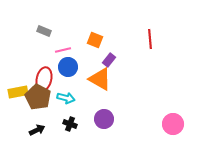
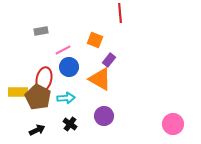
gray rectangle: moved 3 px left; rotated 32 degrees counterclockwise
red line: moved 30 px left, 26 px up
pink line: rotated 14 degrees counterclockwise
blue circle: moved 1 px right
yellow rectangle: rotated 12 degrees clockwise
cyan arrow: rotated 18 degrees counterclockwise
purple circle: moved 3 px up
black cross: rotated 16 degrees clockwise
